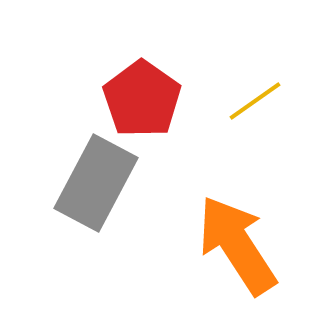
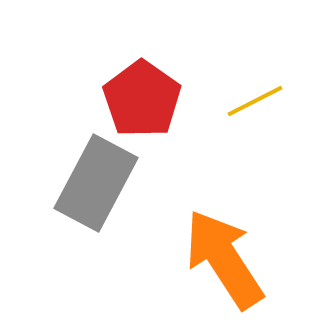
yellow line: rotated 8 degrees clockwise
orange arrow: moved 13 px left, 14 px down
